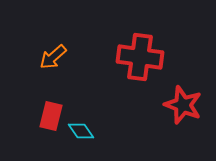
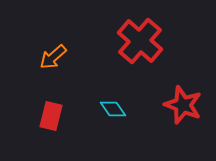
red cross: moved 16 px up; rotated 33 degrees clockwise
cyan diamond: moved 32 px right, 22 px up
